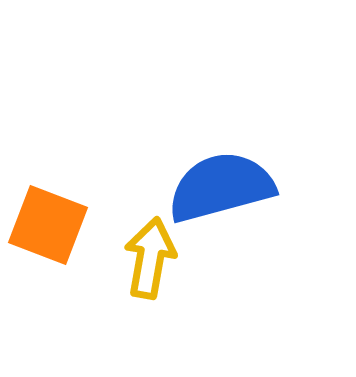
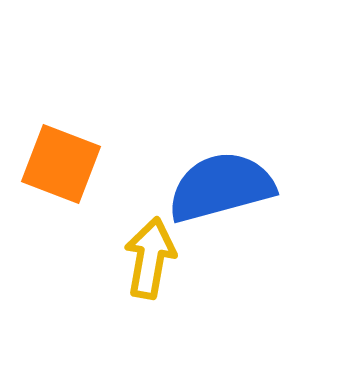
orange square: moved 13 px right, 61 px up
